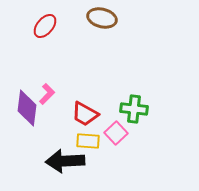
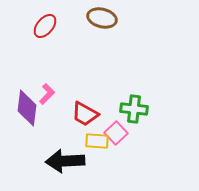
yellow rectangle: moved 9 px right
